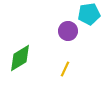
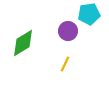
green diamond: moved 3 px right, 15 px up
yellow line: moved 5 px up
